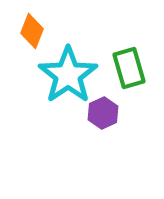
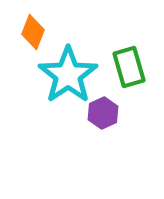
orange diamond: moved 1 px right, 1 px down
green rectangle: moved 1 px up
